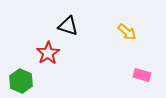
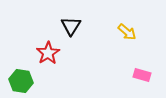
black triangle: moved 3 px right; rotated 45 degrees clockwise
green hexagon: rotated 15 degrees counterclockwise
